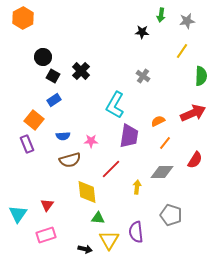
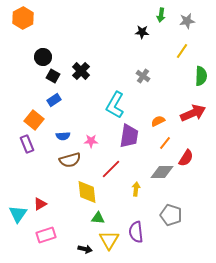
red semicircle: moved 9 px left, 2 px up
yellow arrow: moved 1 px left, 2 px down
red triangle: moved 7 px left, 1 px up; rotated 24 degrees clockwise
